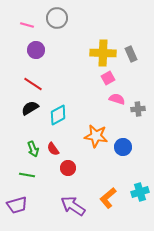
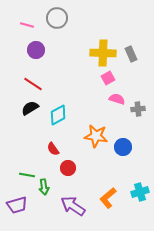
green arrow: moved 11 px right, 38 px down; rotated 14 degrees clockwise
